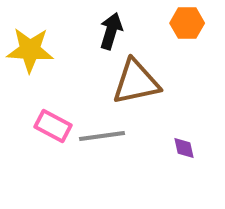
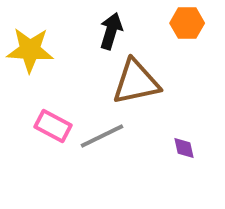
gray line: rotated 18 degrees counterclockwise
